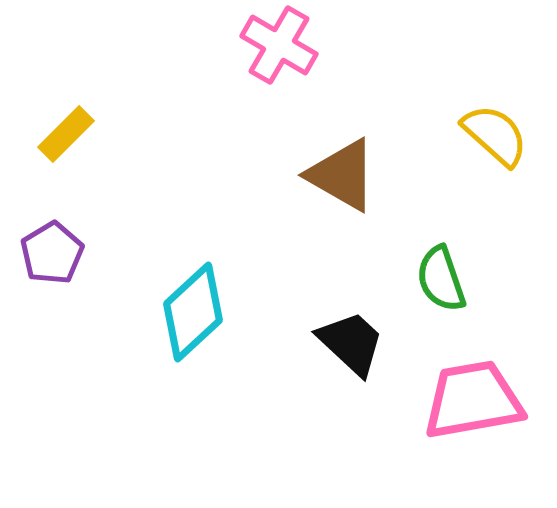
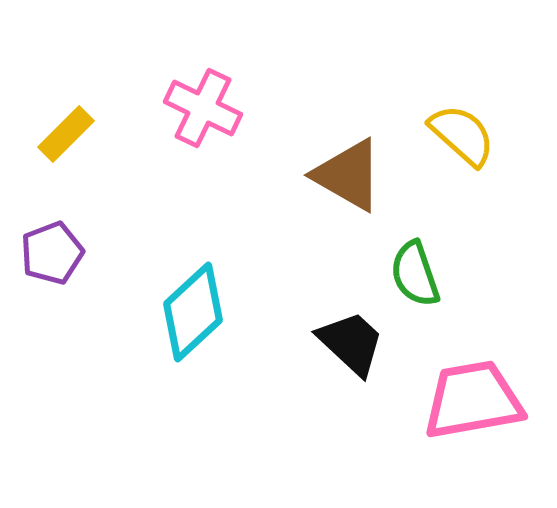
pink cross: moved 76 px left, 63 px down; rotated 4 degrees counterclockwise
yellow semicircle: moved 33 px left
brown triangle: moved 6 px right
purple pentagon: rotated 10 degrees clockwise
green semicircle: moved 26 px left, 5 px up
